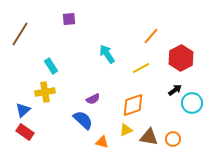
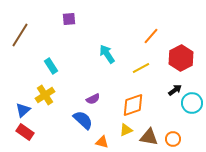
brown line: moved 1 px down
yellow cross: moved 3 px down; rotated 24 degrees counterclockwise
